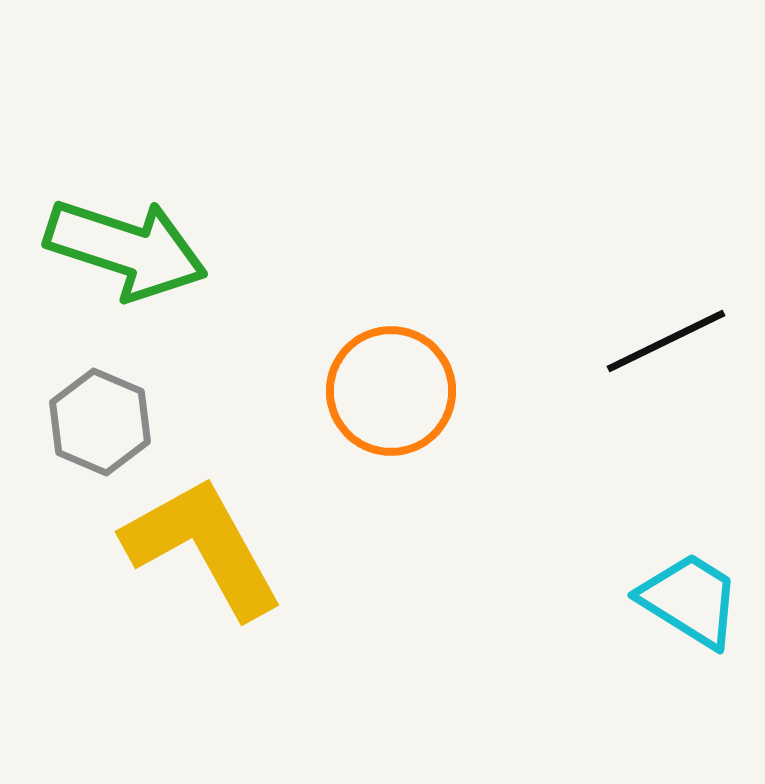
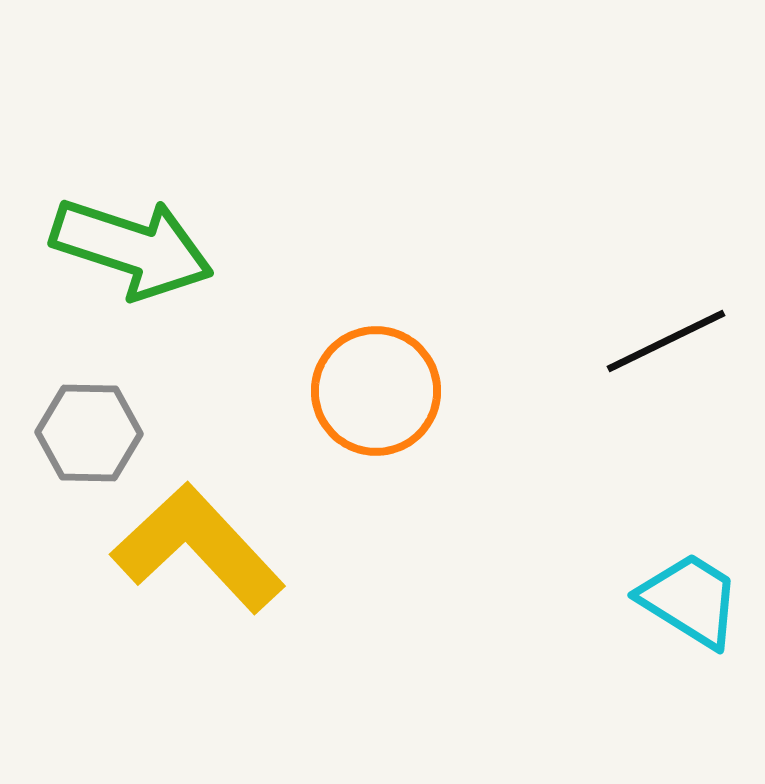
green arrow: moved 6 px right, 1 px up
orange circle: moved 15 px left
gray hexagon: moved 11 px left, 11 px down; rotated 22 degrees counterclockwise
yellow L-shape: moved 5 px left, 1 px down; rotated 14 degrees counterclockwise
